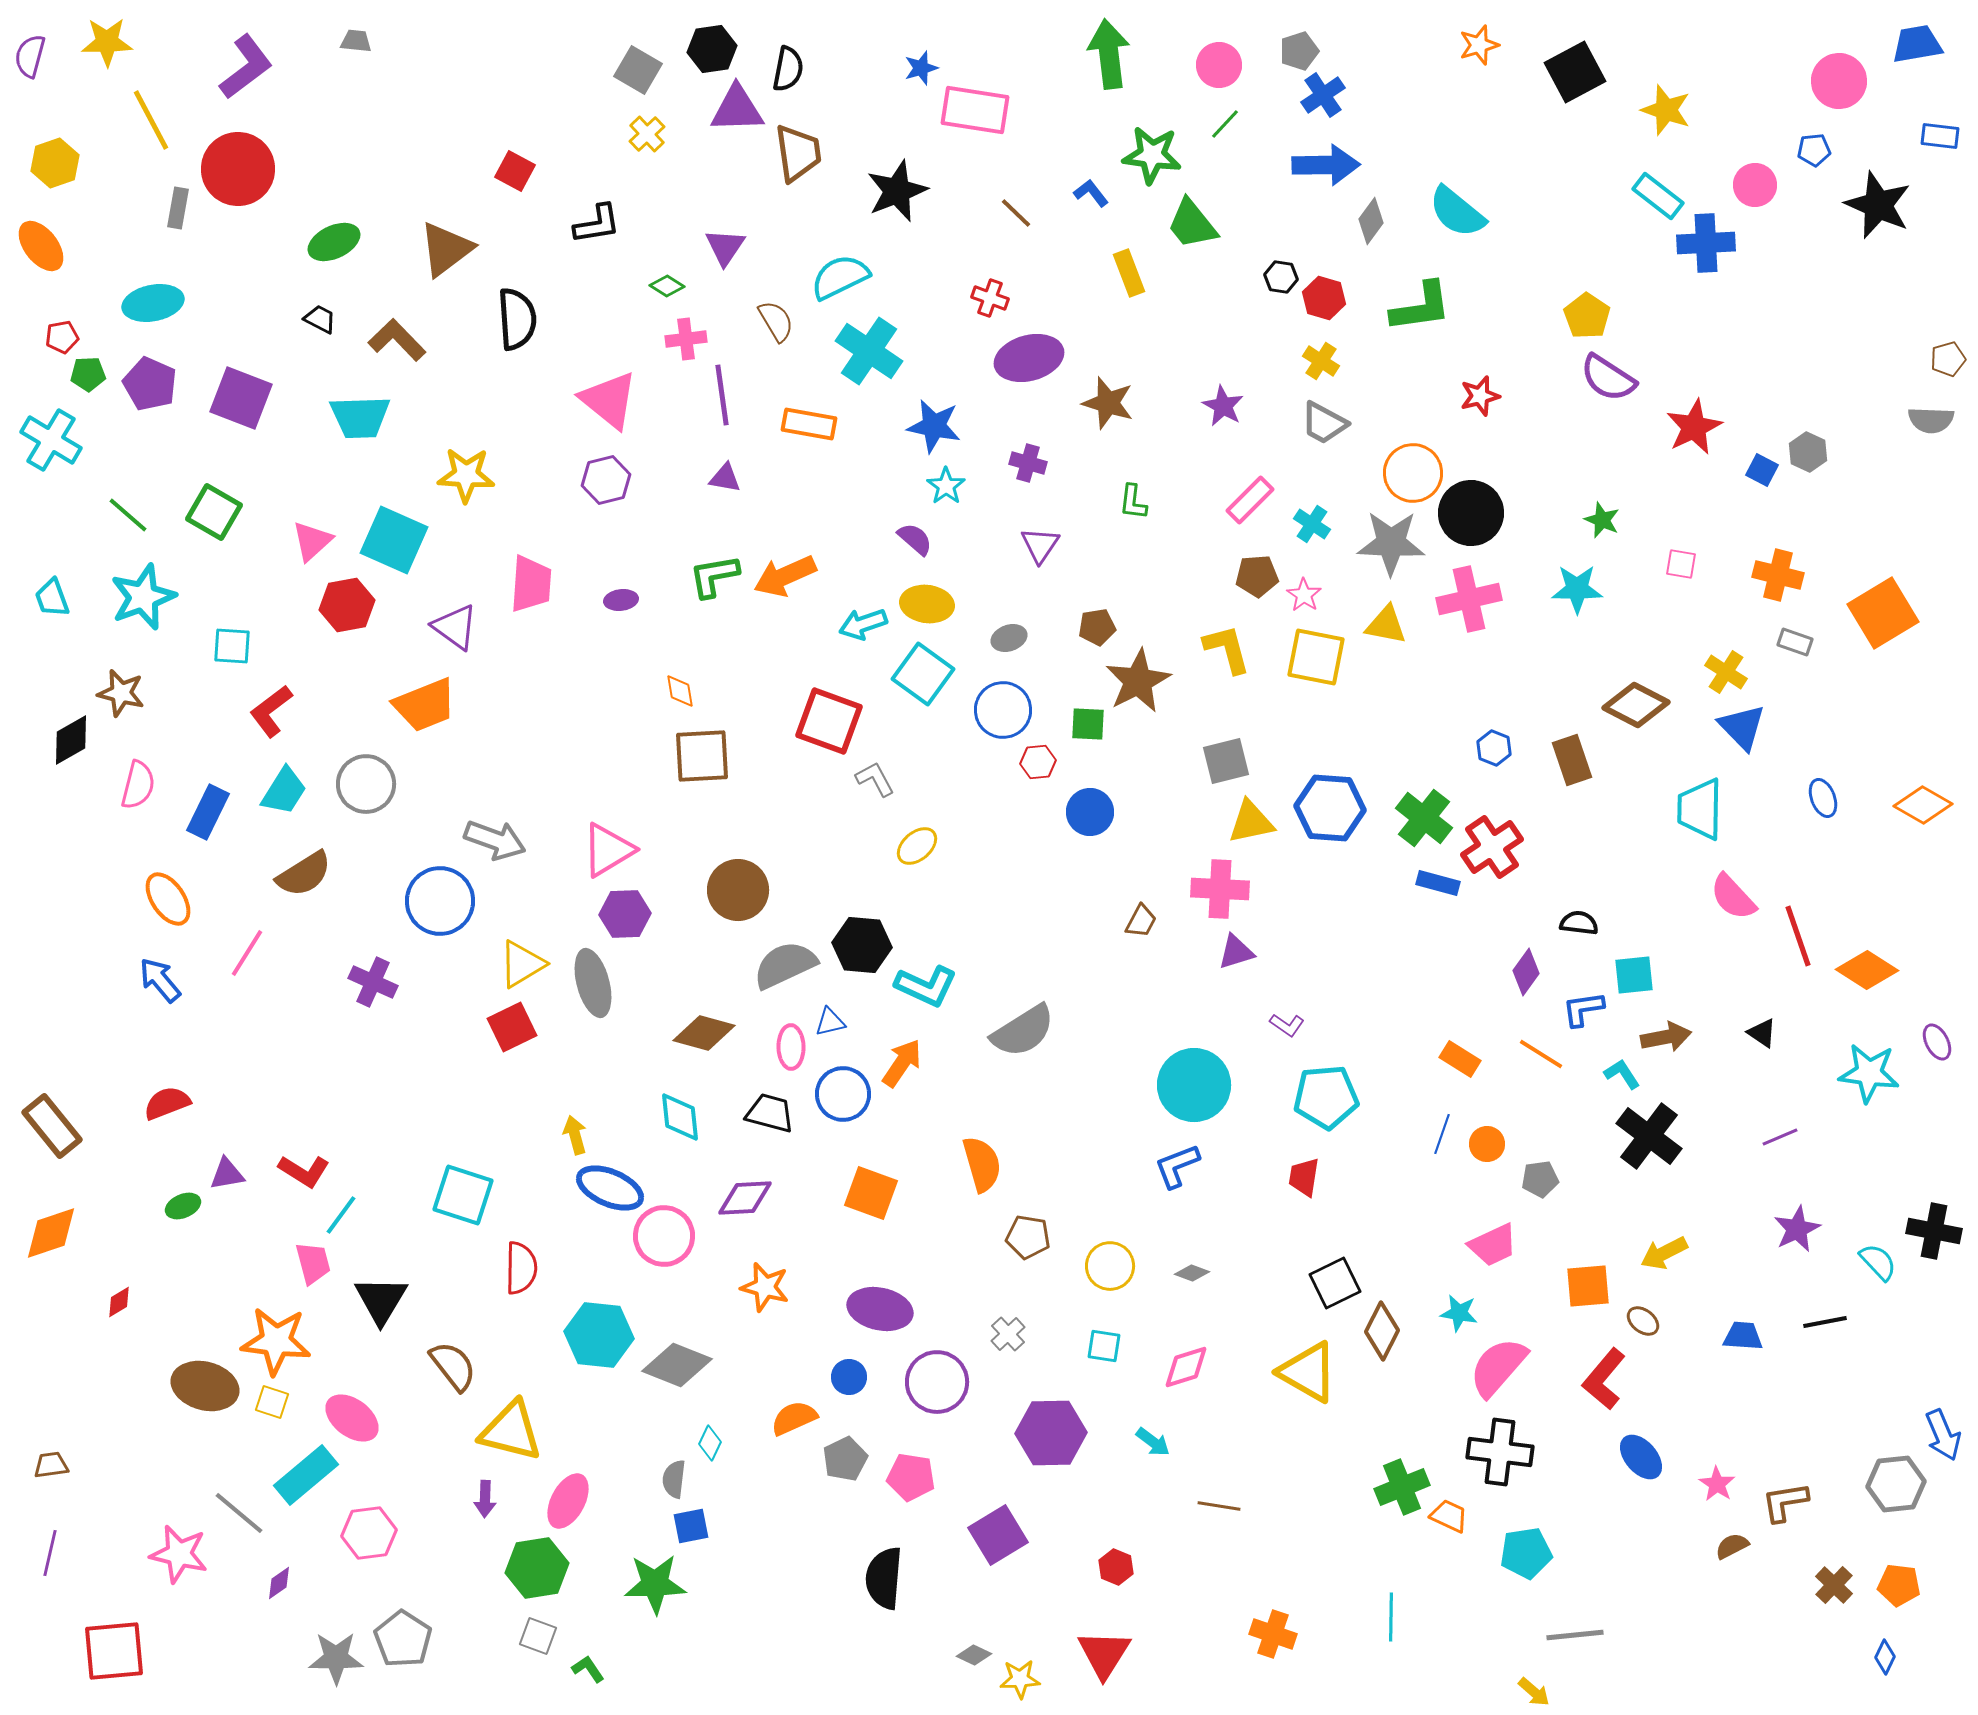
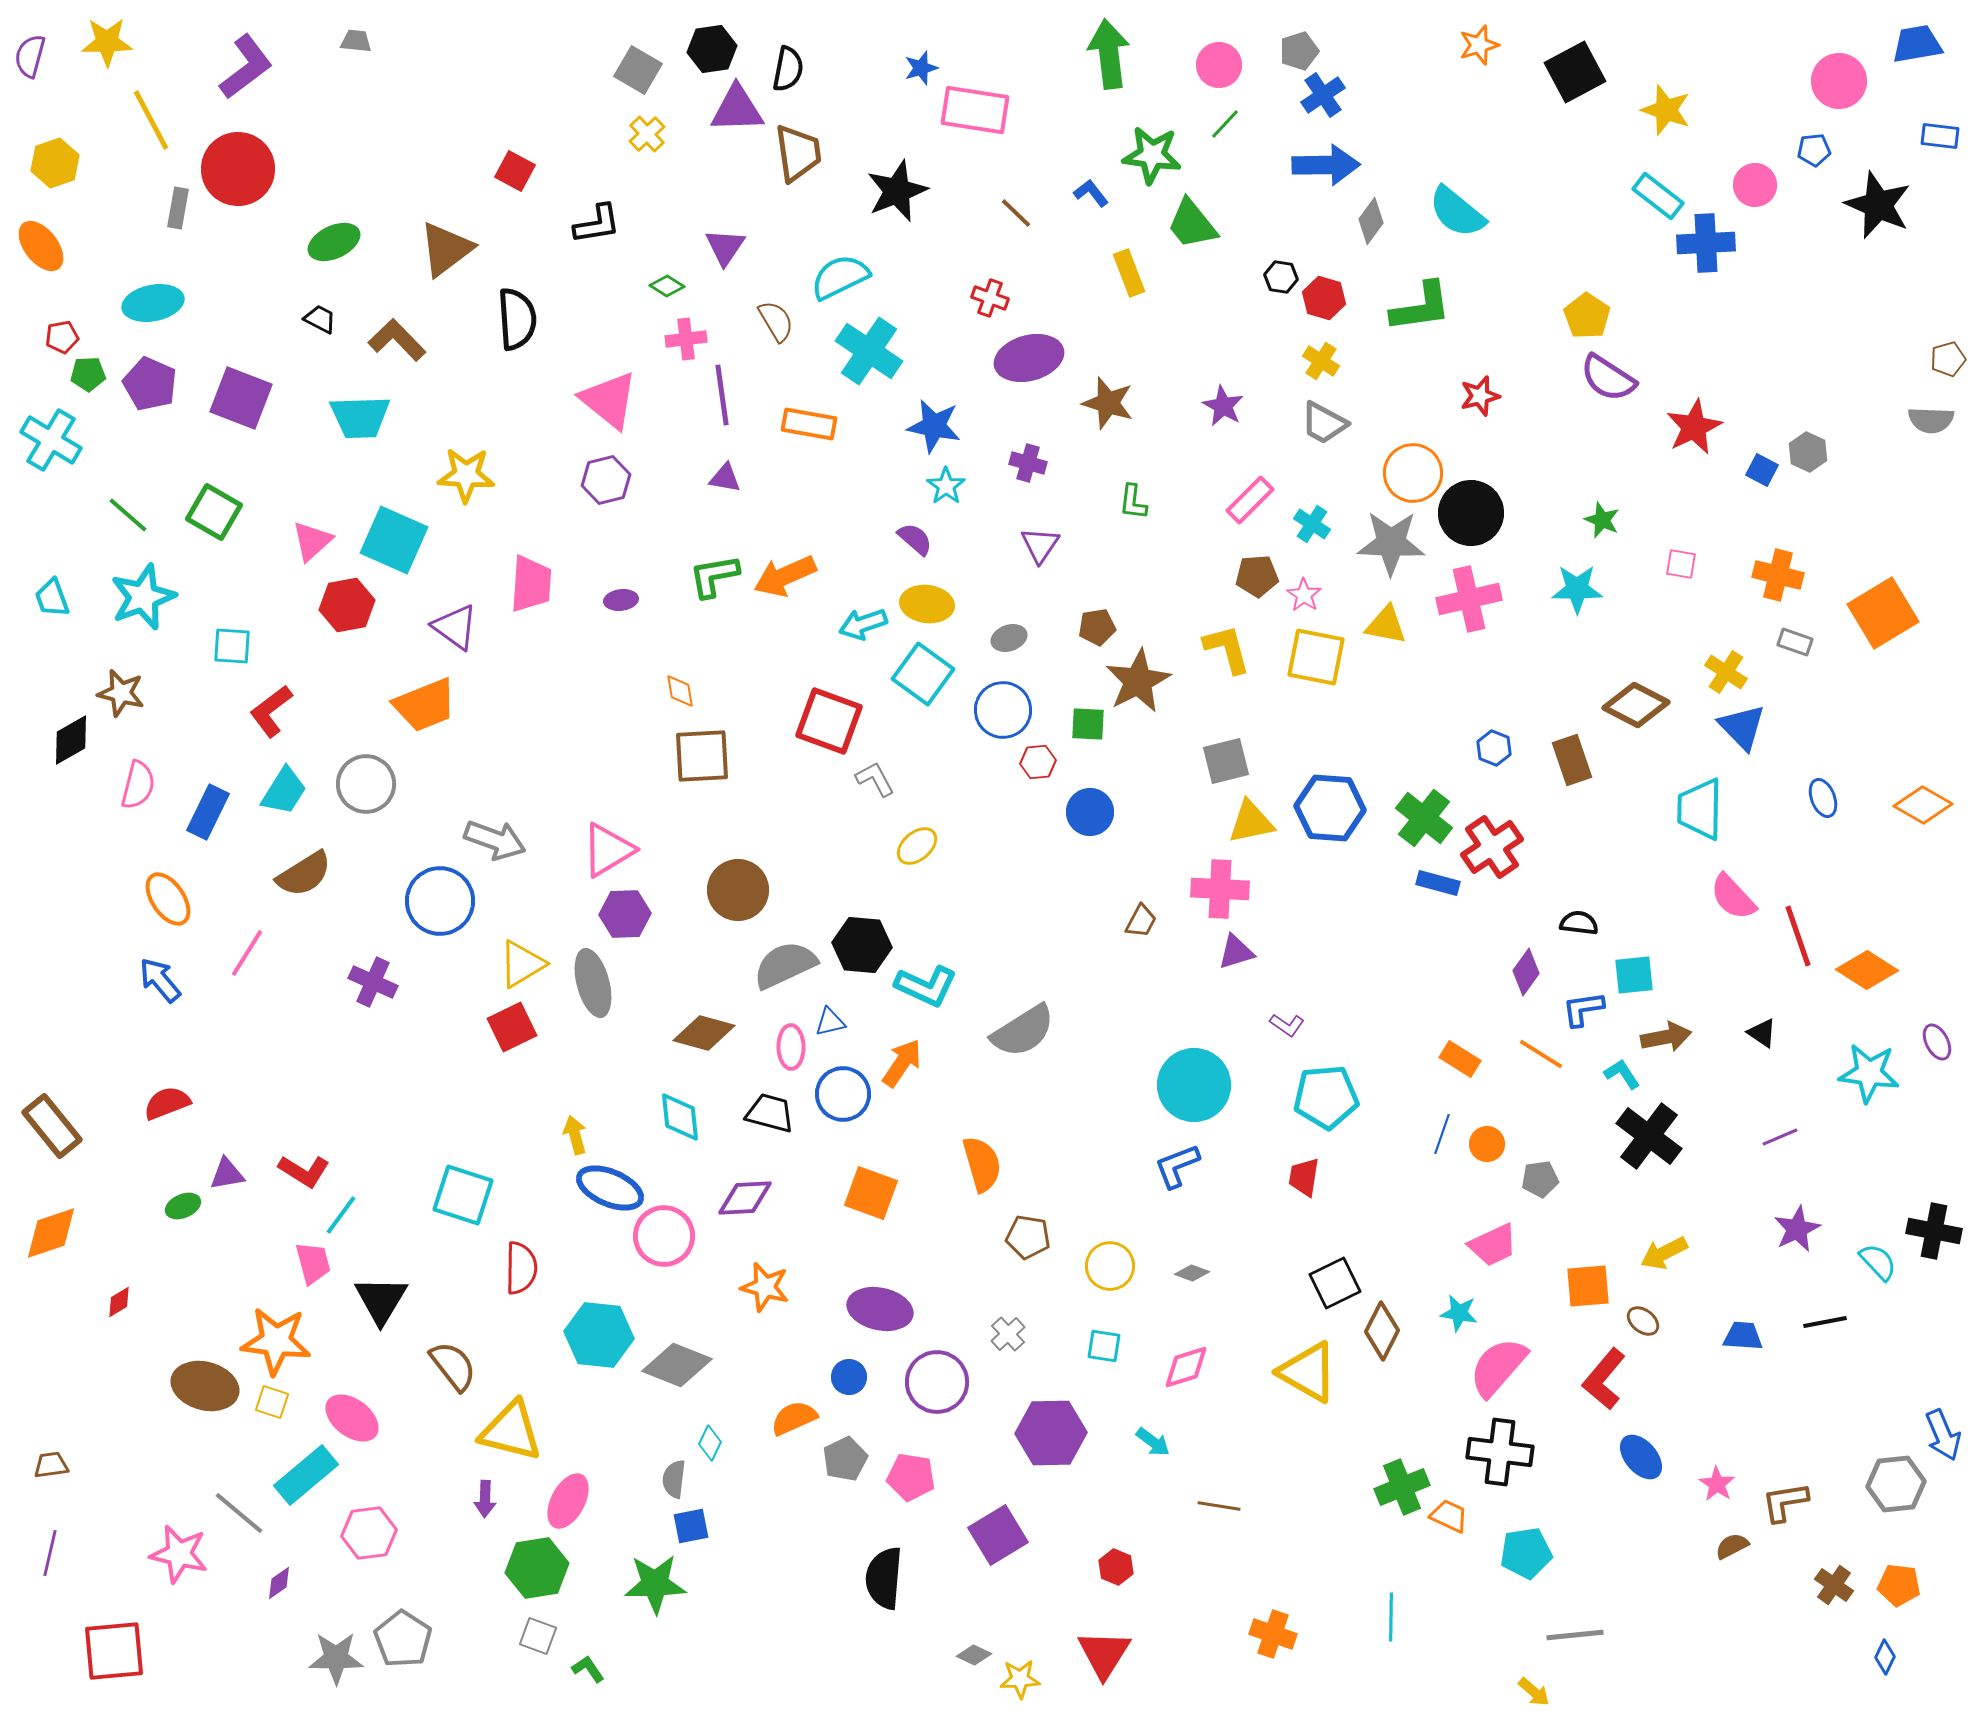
brown cross at (1834, 1585): rotated 9 degrees counterclockwise
